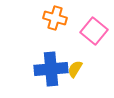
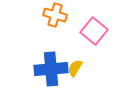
orange cross: moved 3 px up
yellow semicircle: moved 1 px up
